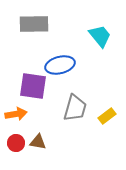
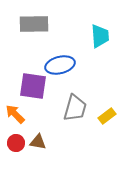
cyan trapezoid: rotated 35 degrees clockwise
orange arrow: moved 1 px left; rotated 125 degrees counterclockwise
